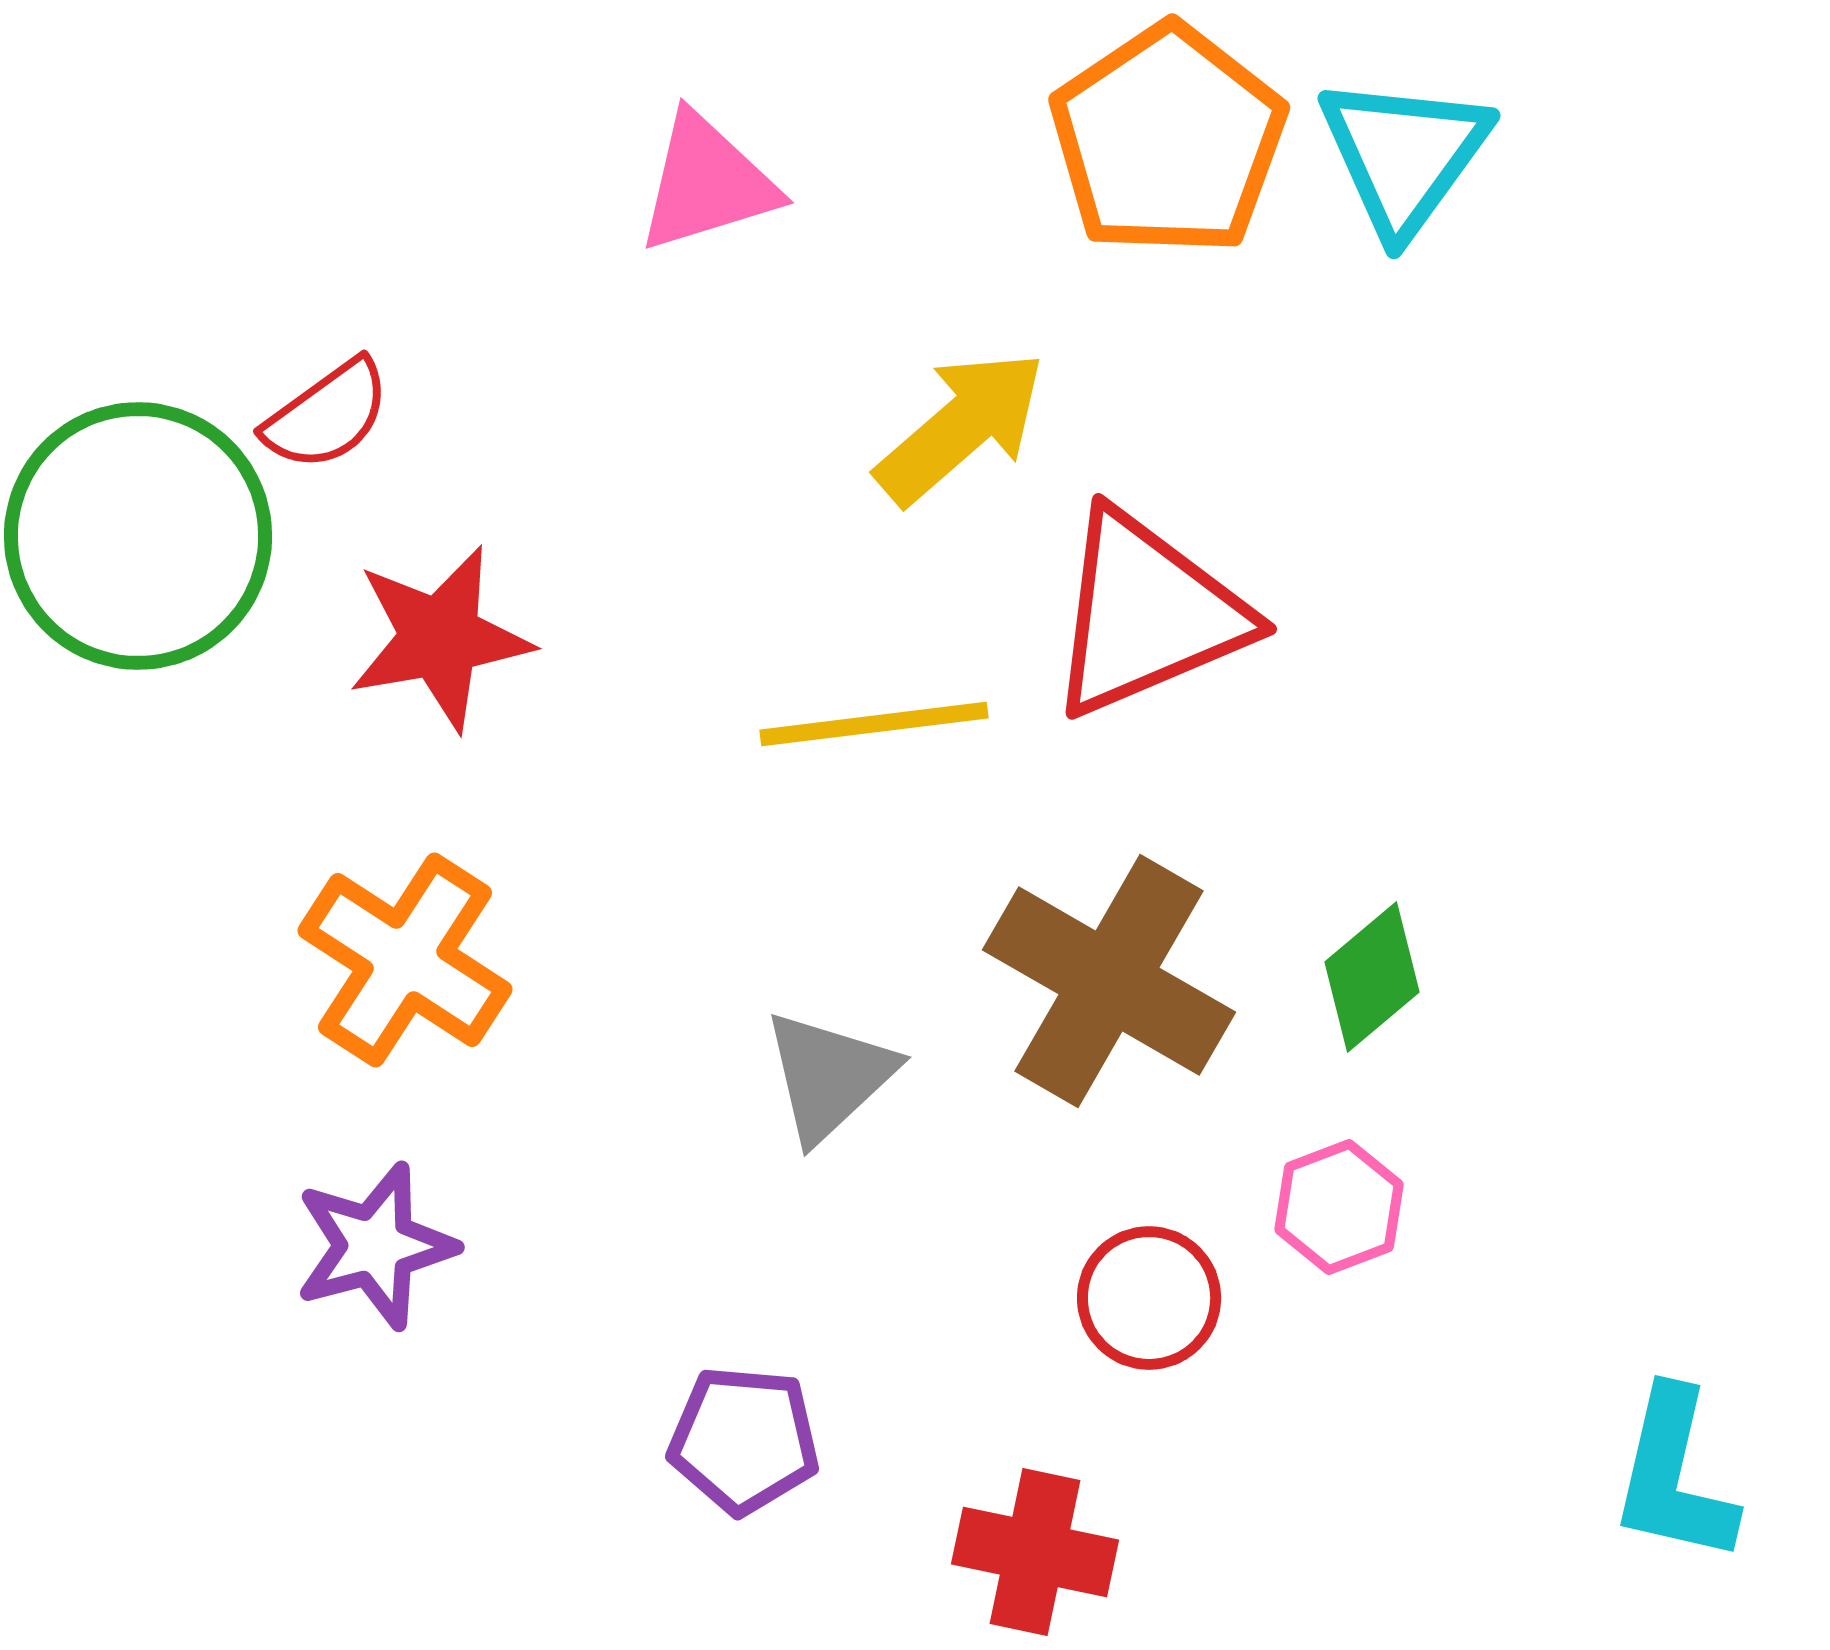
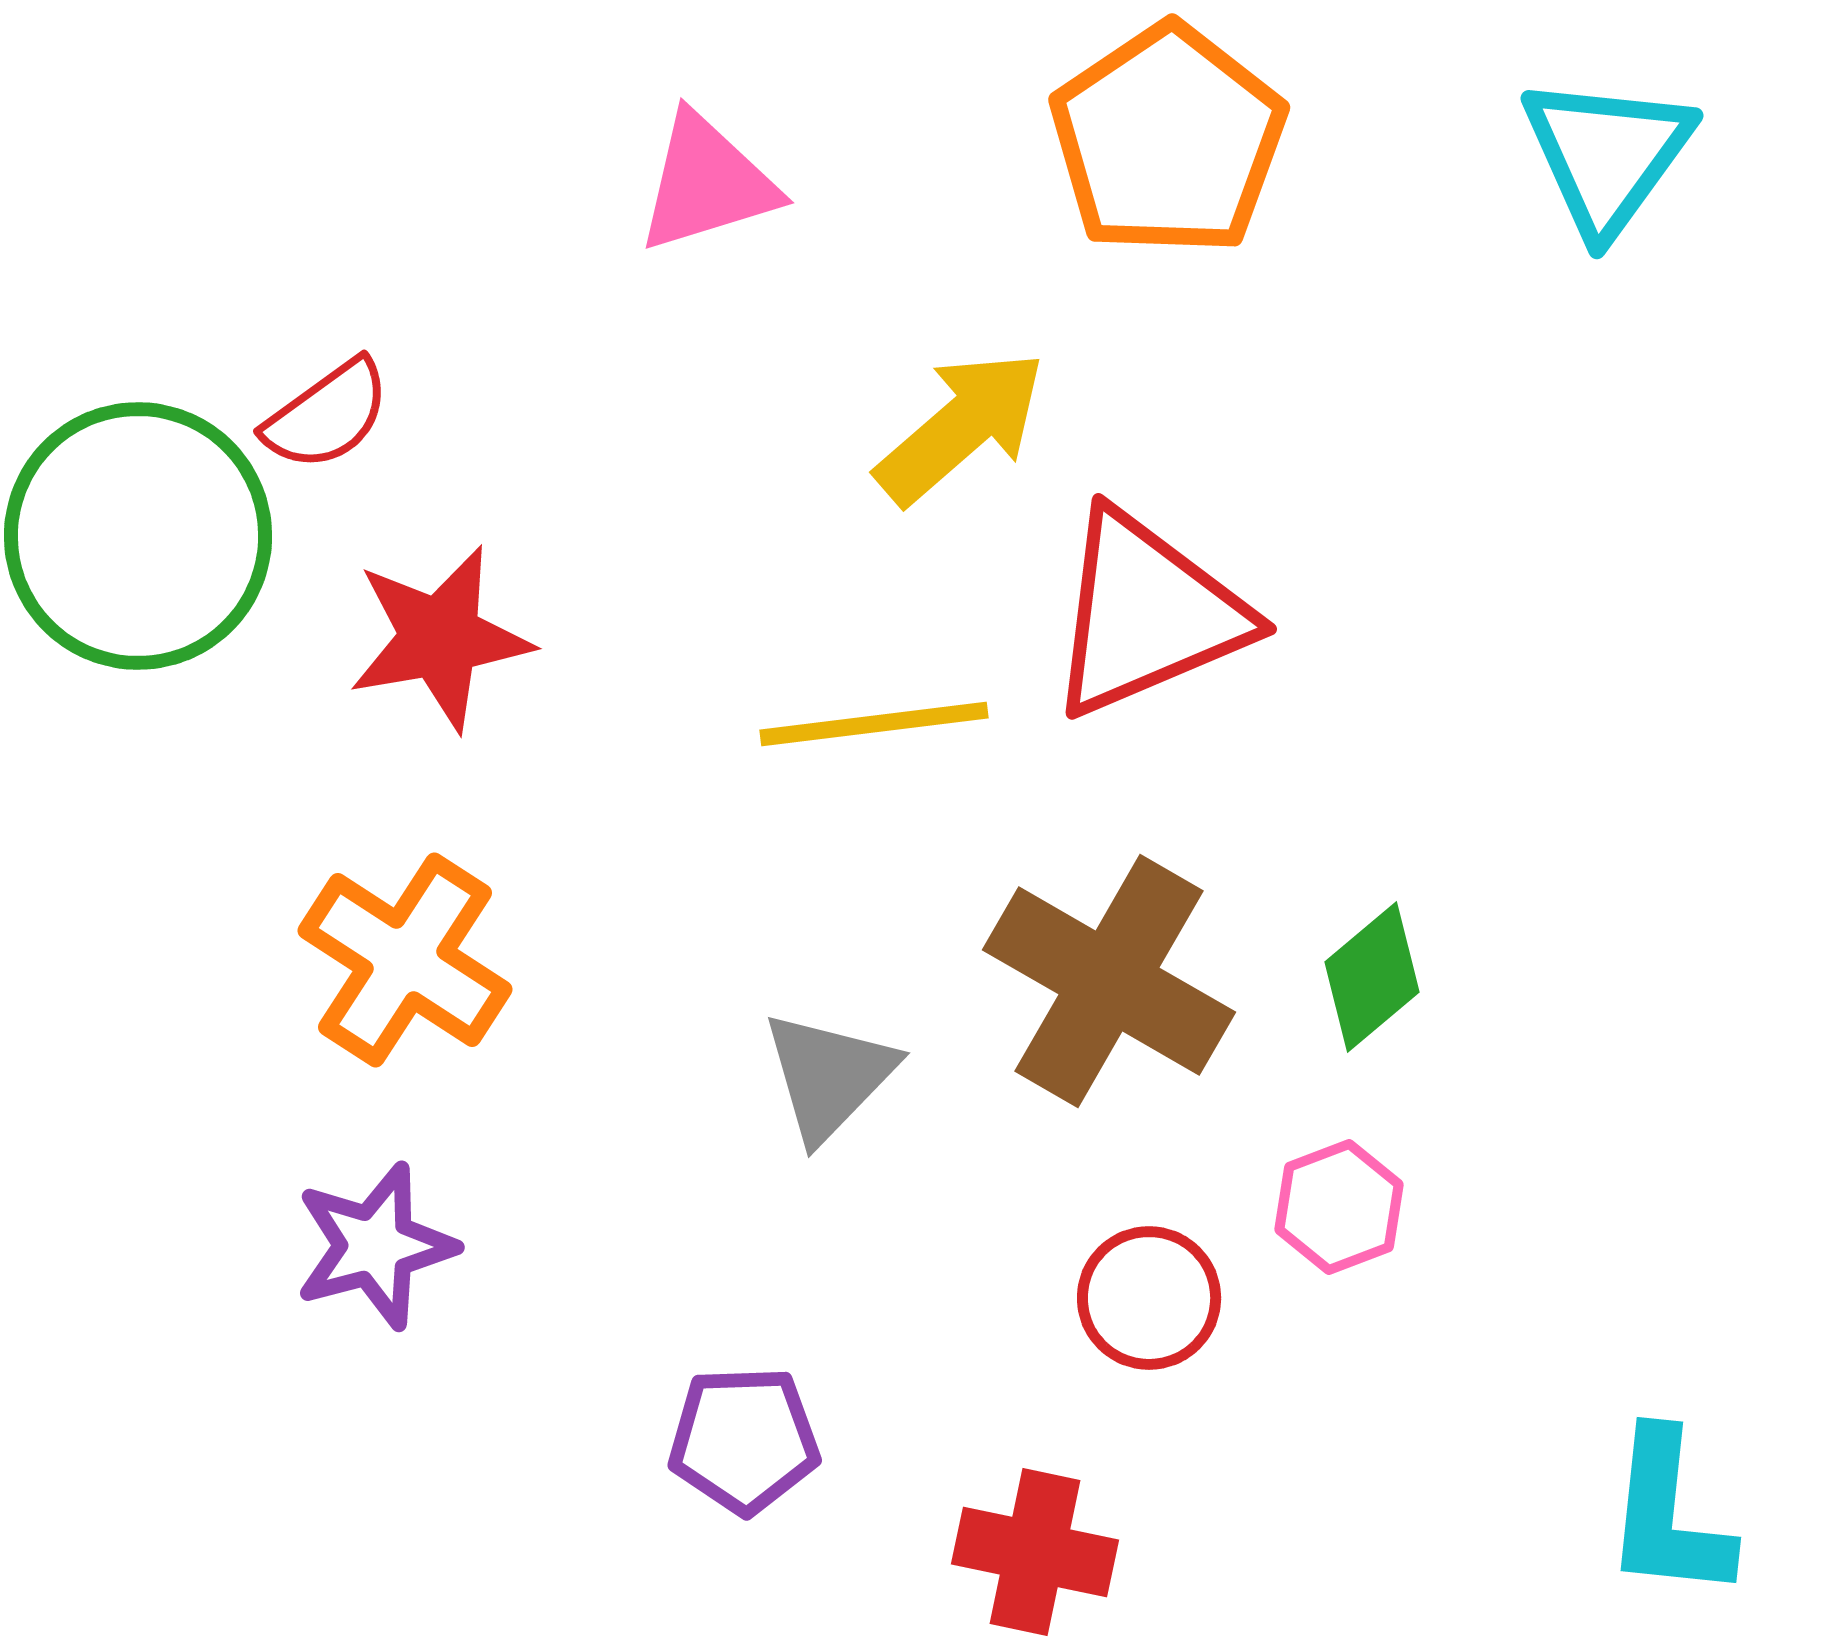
cyan triangle: moved 203 px right
gray triangle: rotated 3 degrees counterclockwise
purple pentagon: rotated 7 degrees counterclockwise
cyan L-shape: moved 6 px left, 39 px down; rotated 7 degrees counterclockwise
